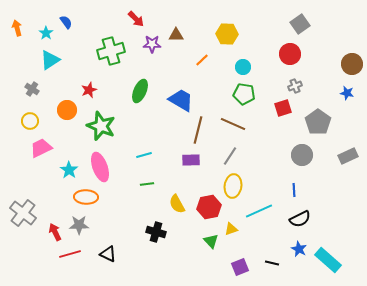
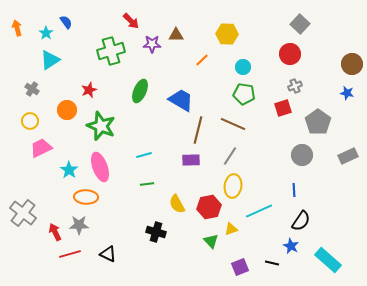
red arrow at (136, 19): moved 5 px left, 2 px down
gray square at (300, 24): rotated 12 degrees counterclockwise
black semicircle at (300, 219): moved 1 px right, 2 px down; rotated 30 degrees counterclockwise
blue star at (299, 249): moved 8 px left, 3 px up
